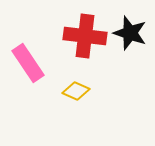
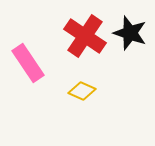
red cross: rotated 27 degrees clockwise
yellow diamond: moved 6 px right
